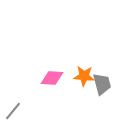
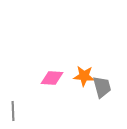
gray trapezoid: moved 3 px down
gray line: rotated 42 degrees counterclockwise
